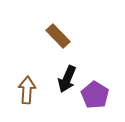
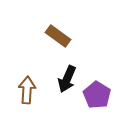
brown rectangle: rotated 10 degrees counterclockwise
purple pentagon: moved 2 px right
